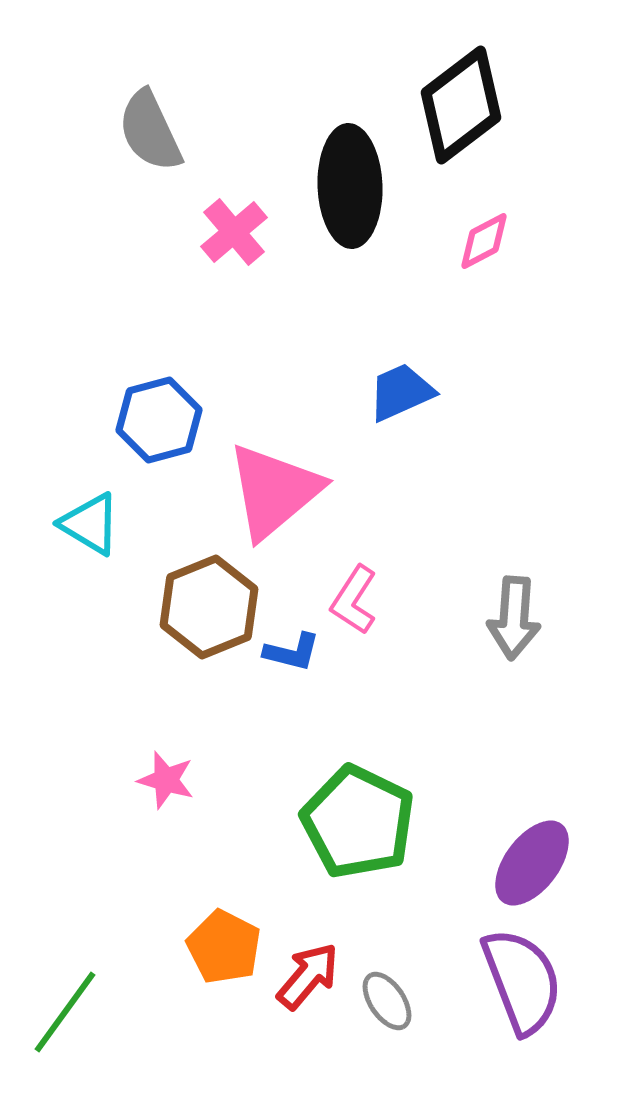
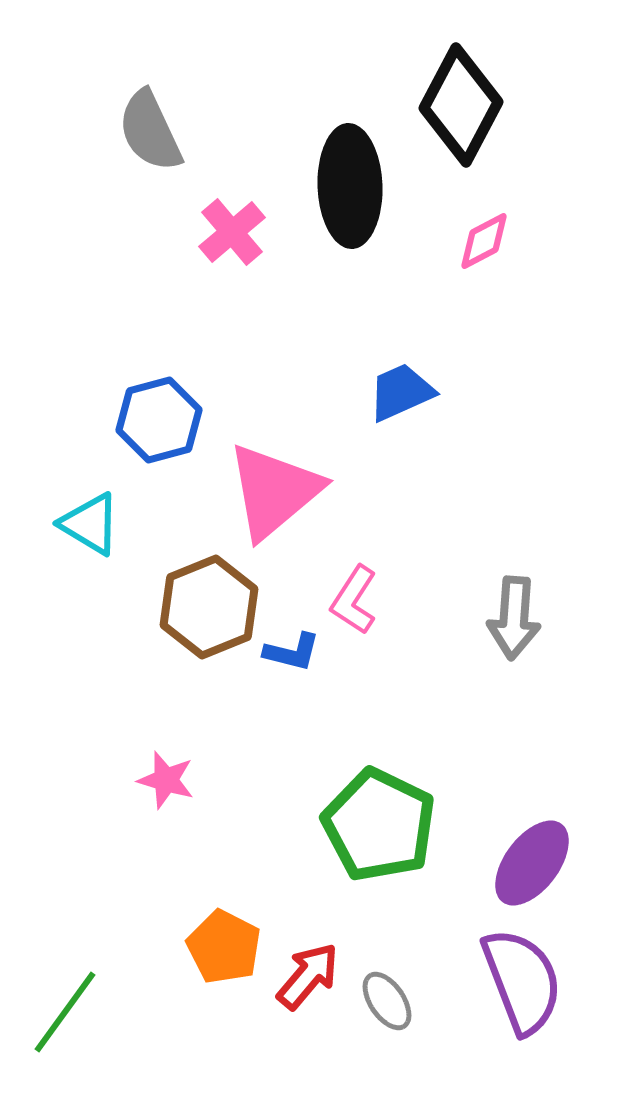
black diamond: rotated 25 degrees counterclockwise
pink cross: moved 2 px left
green pentagon: moved 21 px right, 3 px down
